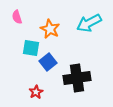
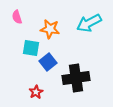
orange star: rotated 18 degrees counterclockwise
black cross: moved 1 px left
